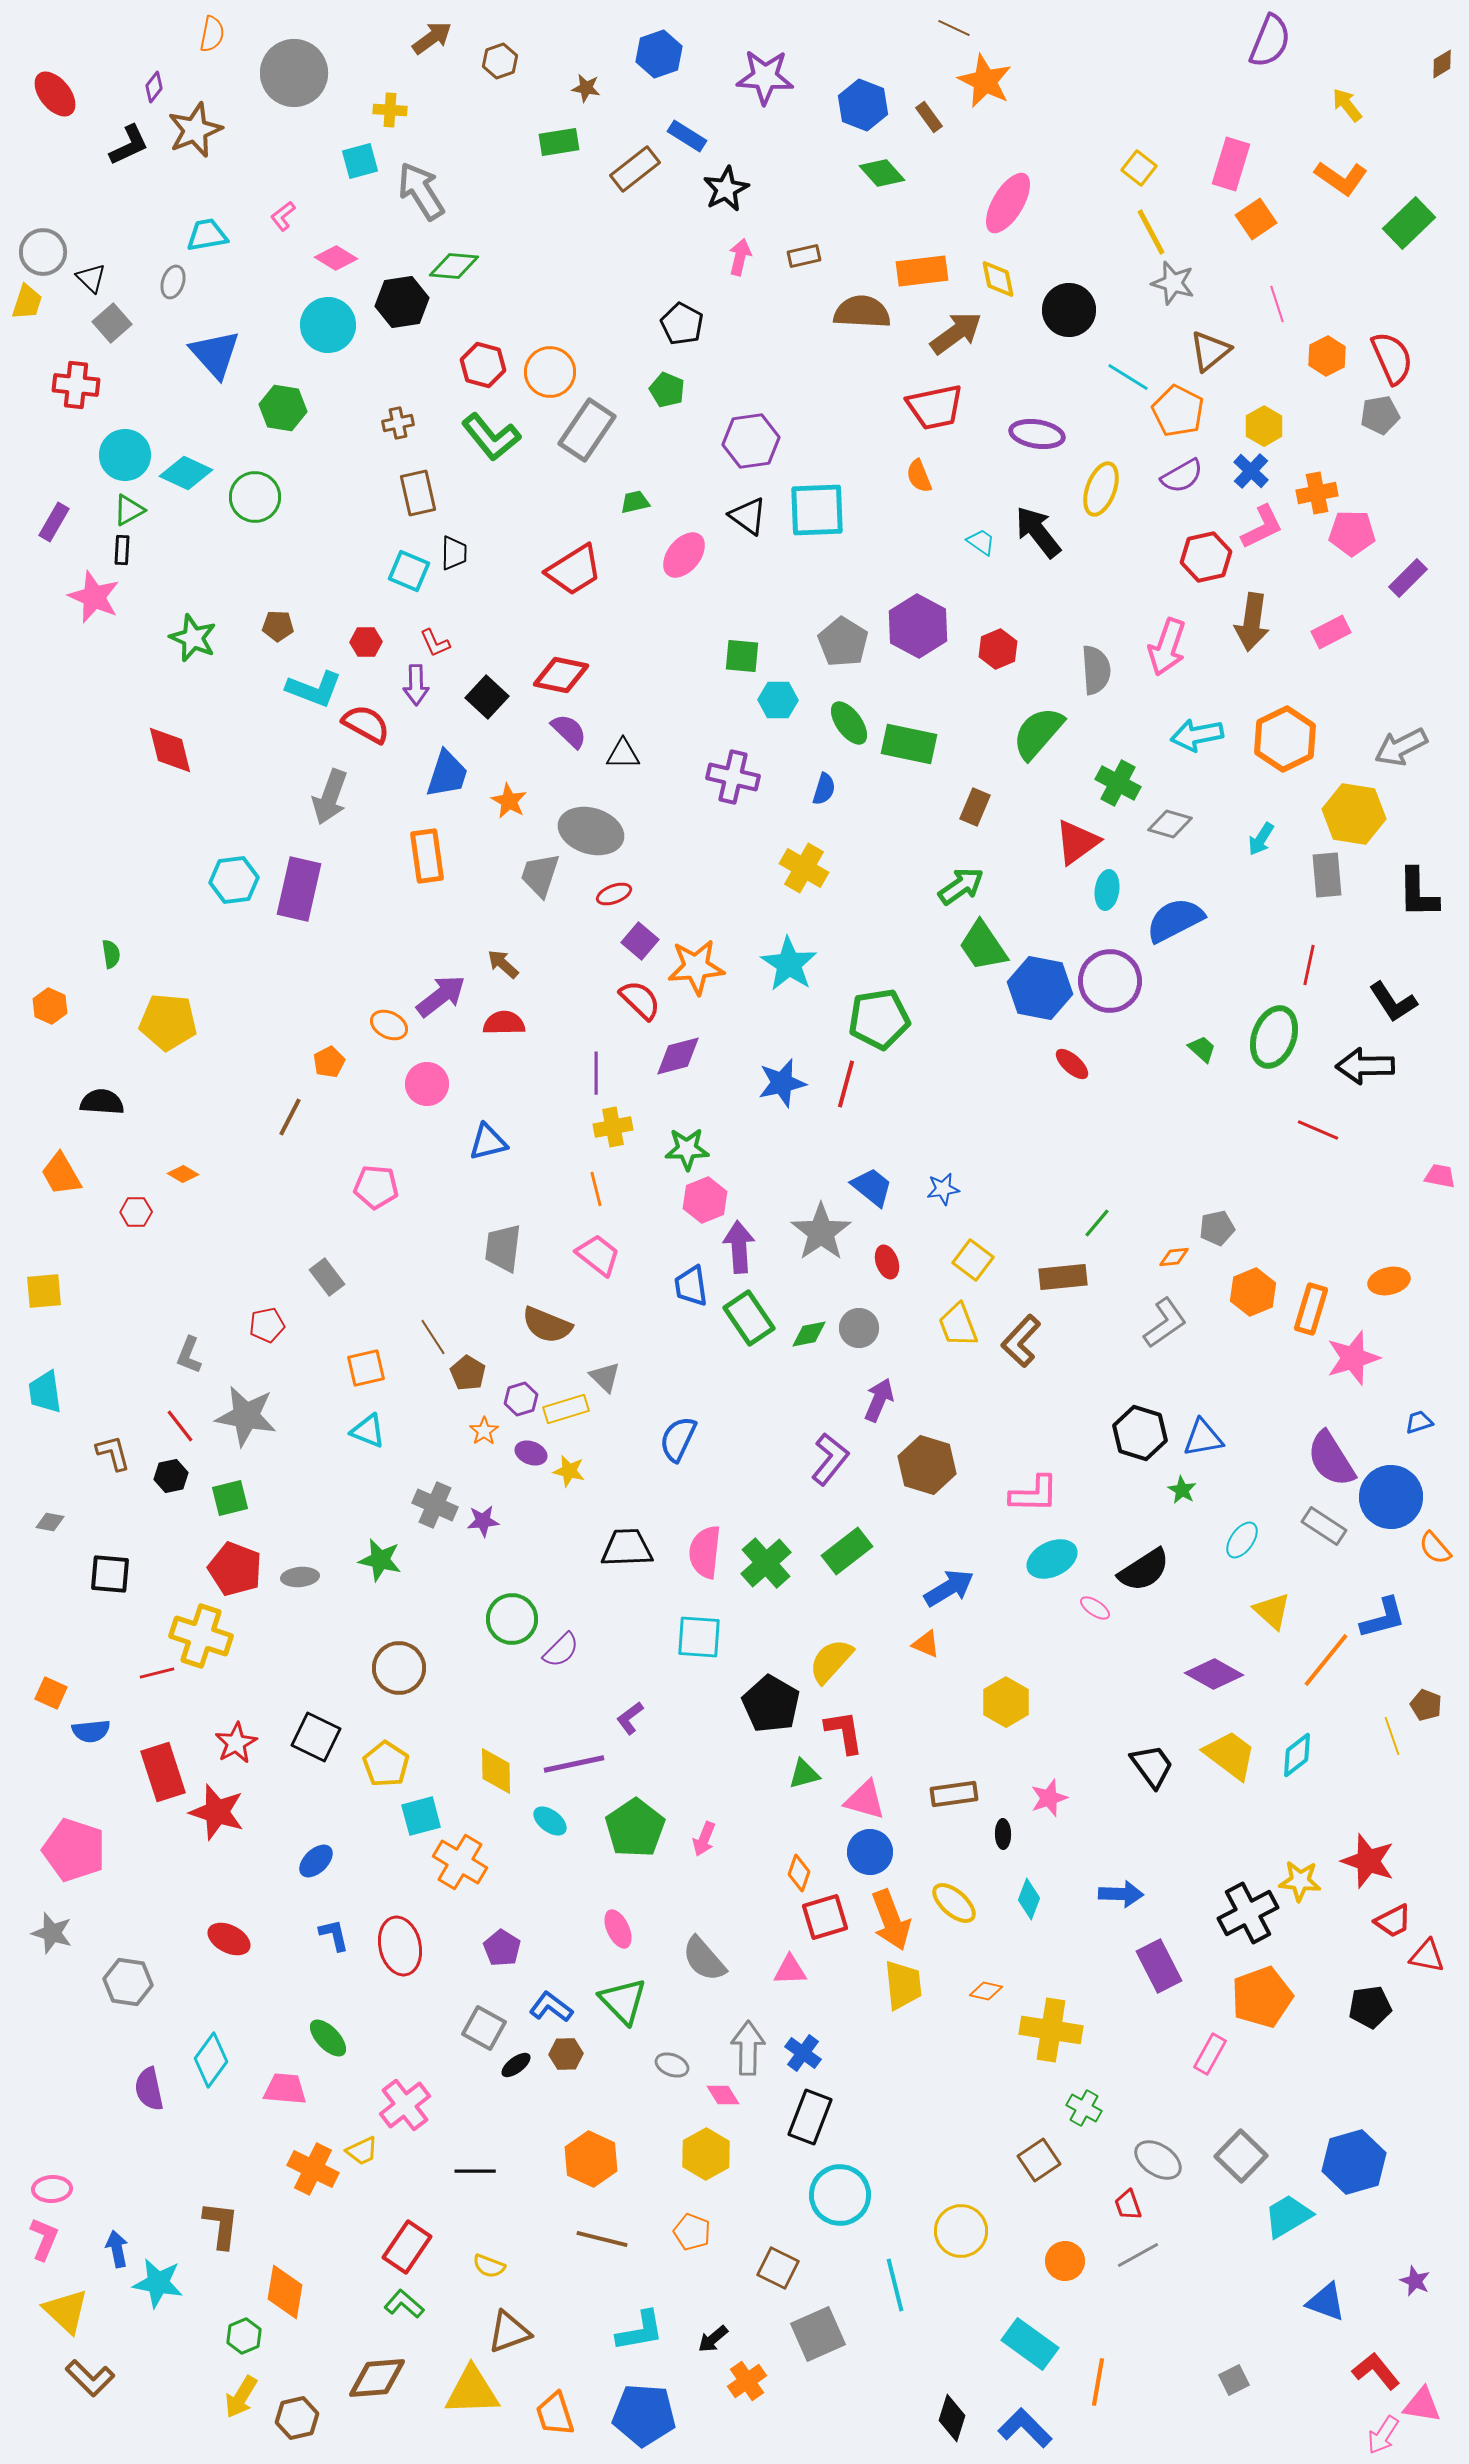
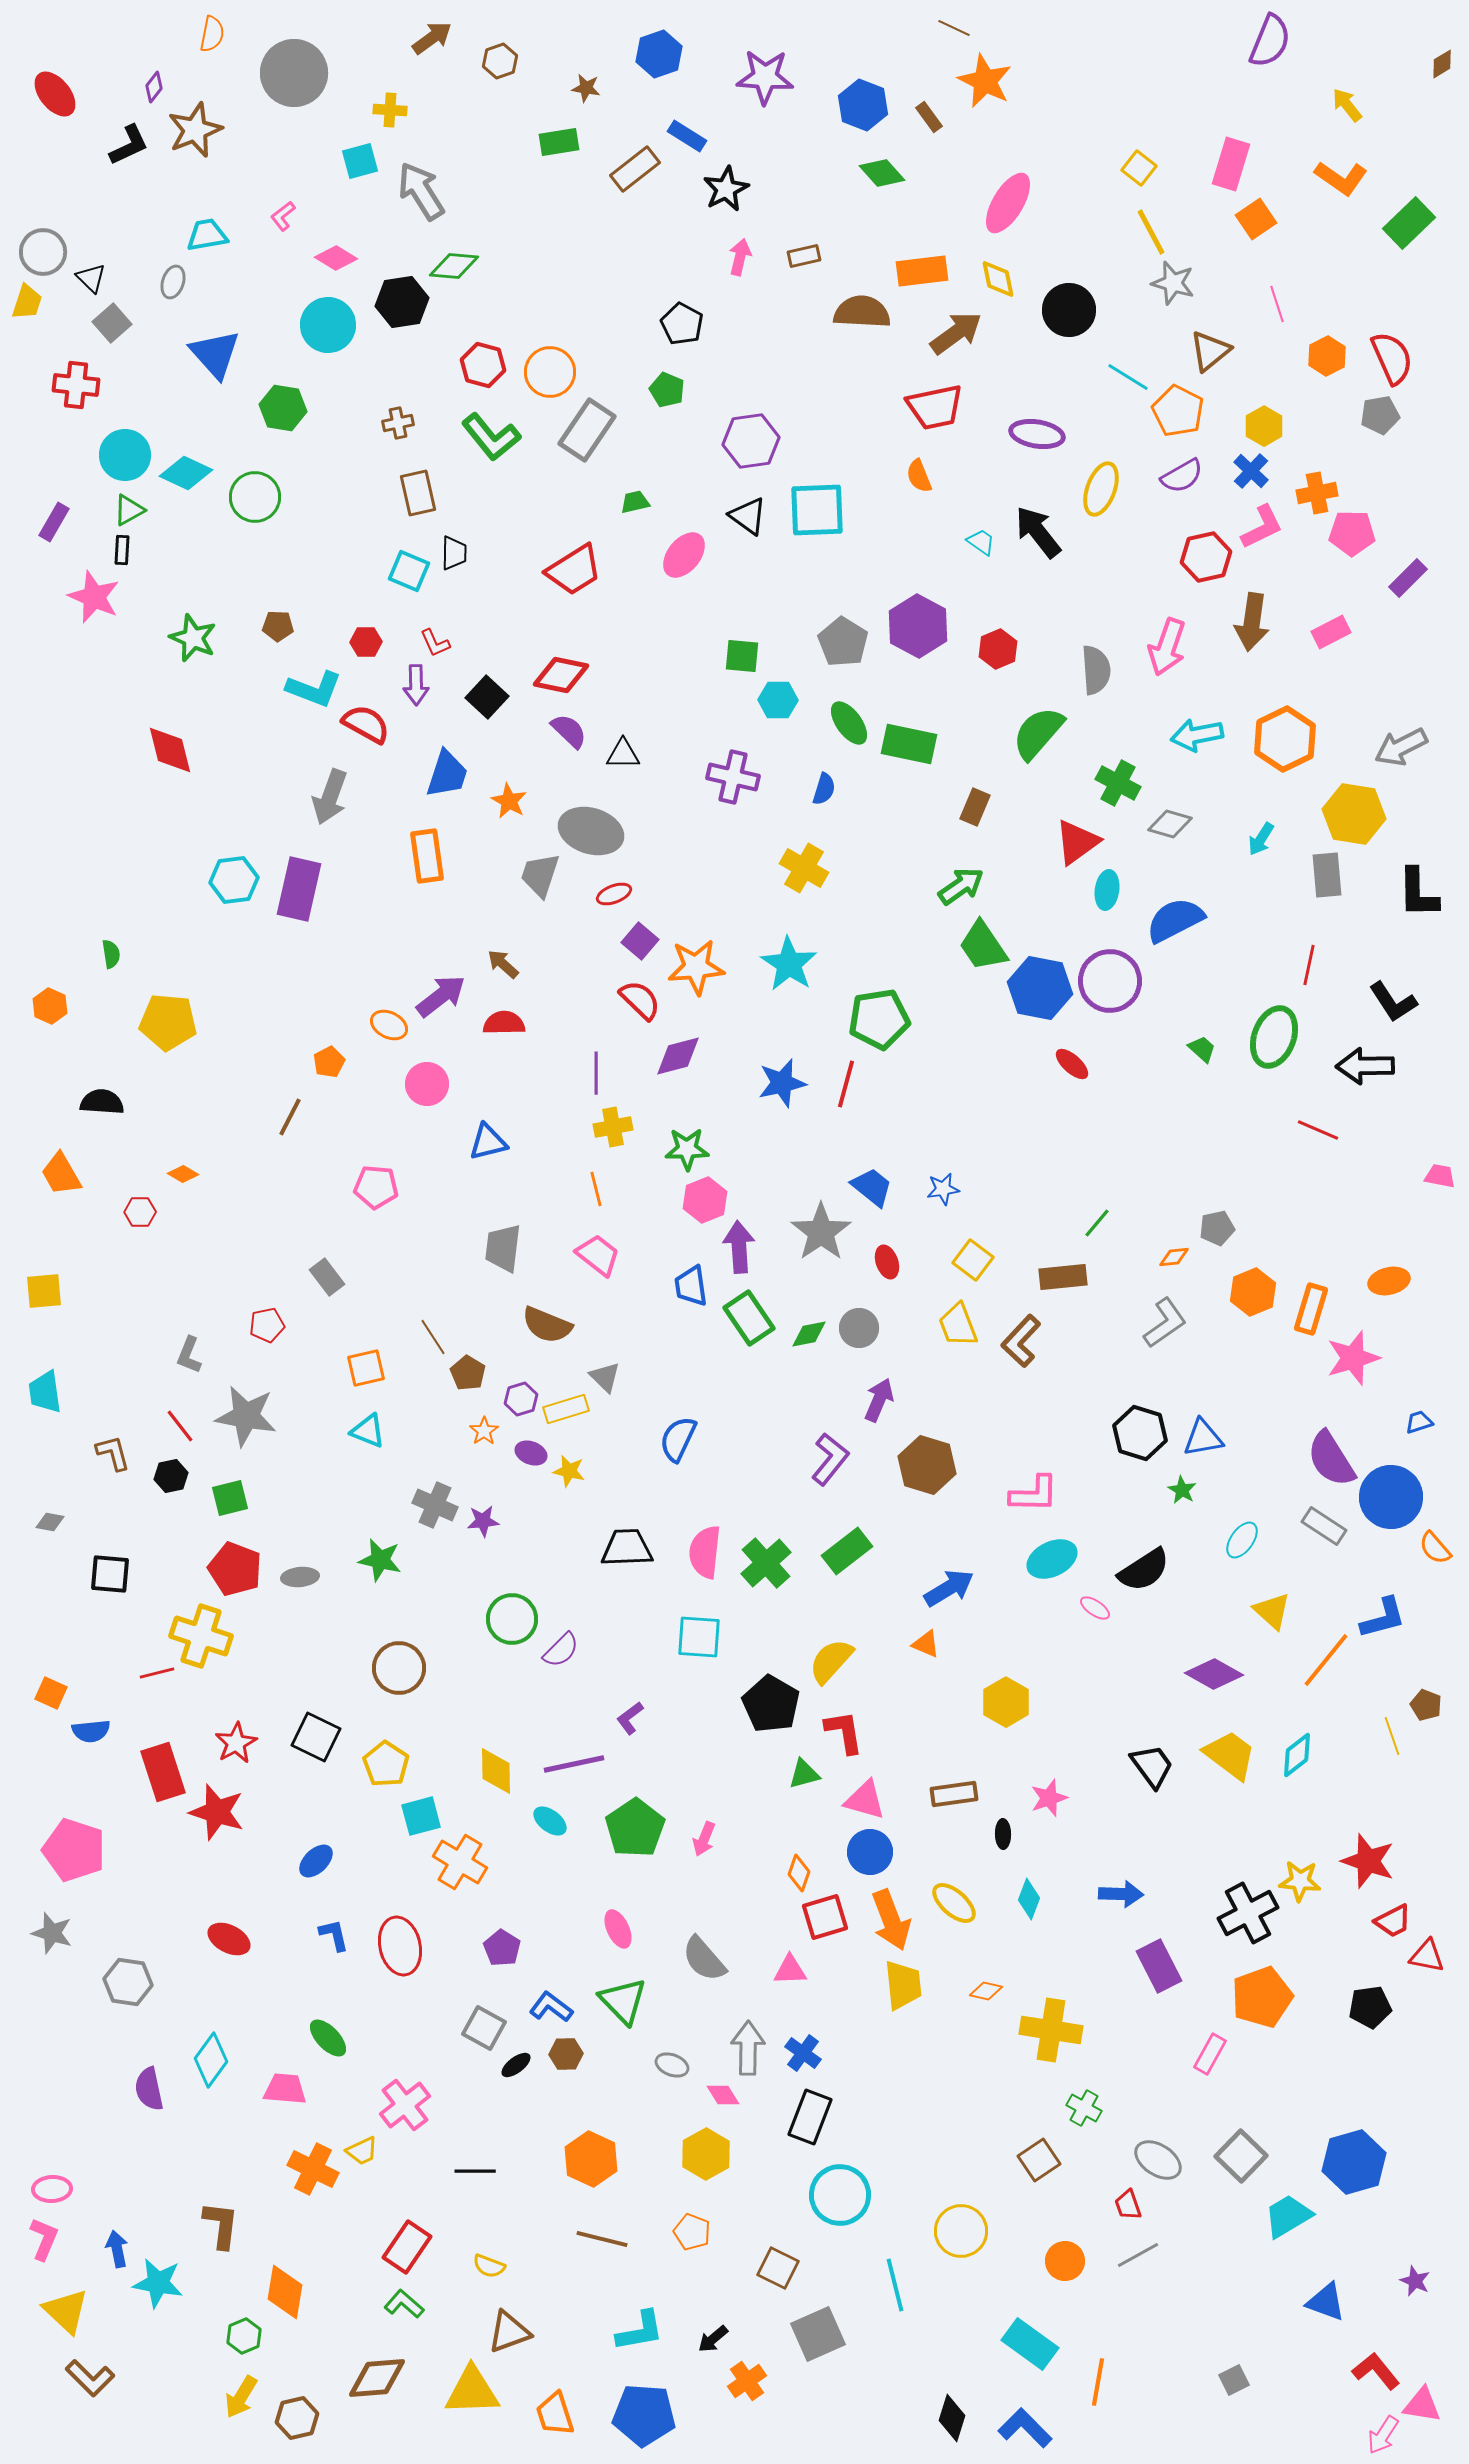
red hexagon at (136, 1212): moved 4 px right
